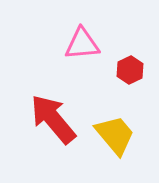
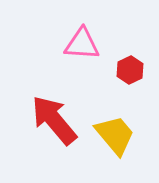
pink triangle: rotated 9 degrees clockwise
red arrow: moved 1 px right, 1 px down
